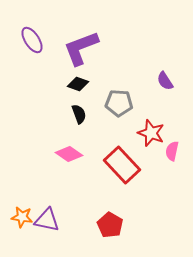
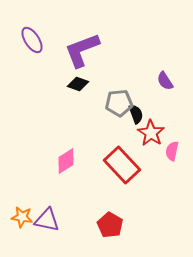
purple L-shape: moved 1 px right, 2 px down
gray pentagon: rotated 8 degrees counterclockwise
black semicircle: moved 57 px right
red star: rotated 12 degrees clockwise
pink diamond: moved 3 px left, 7 px down; rotated 68 degrees counterclockwise
